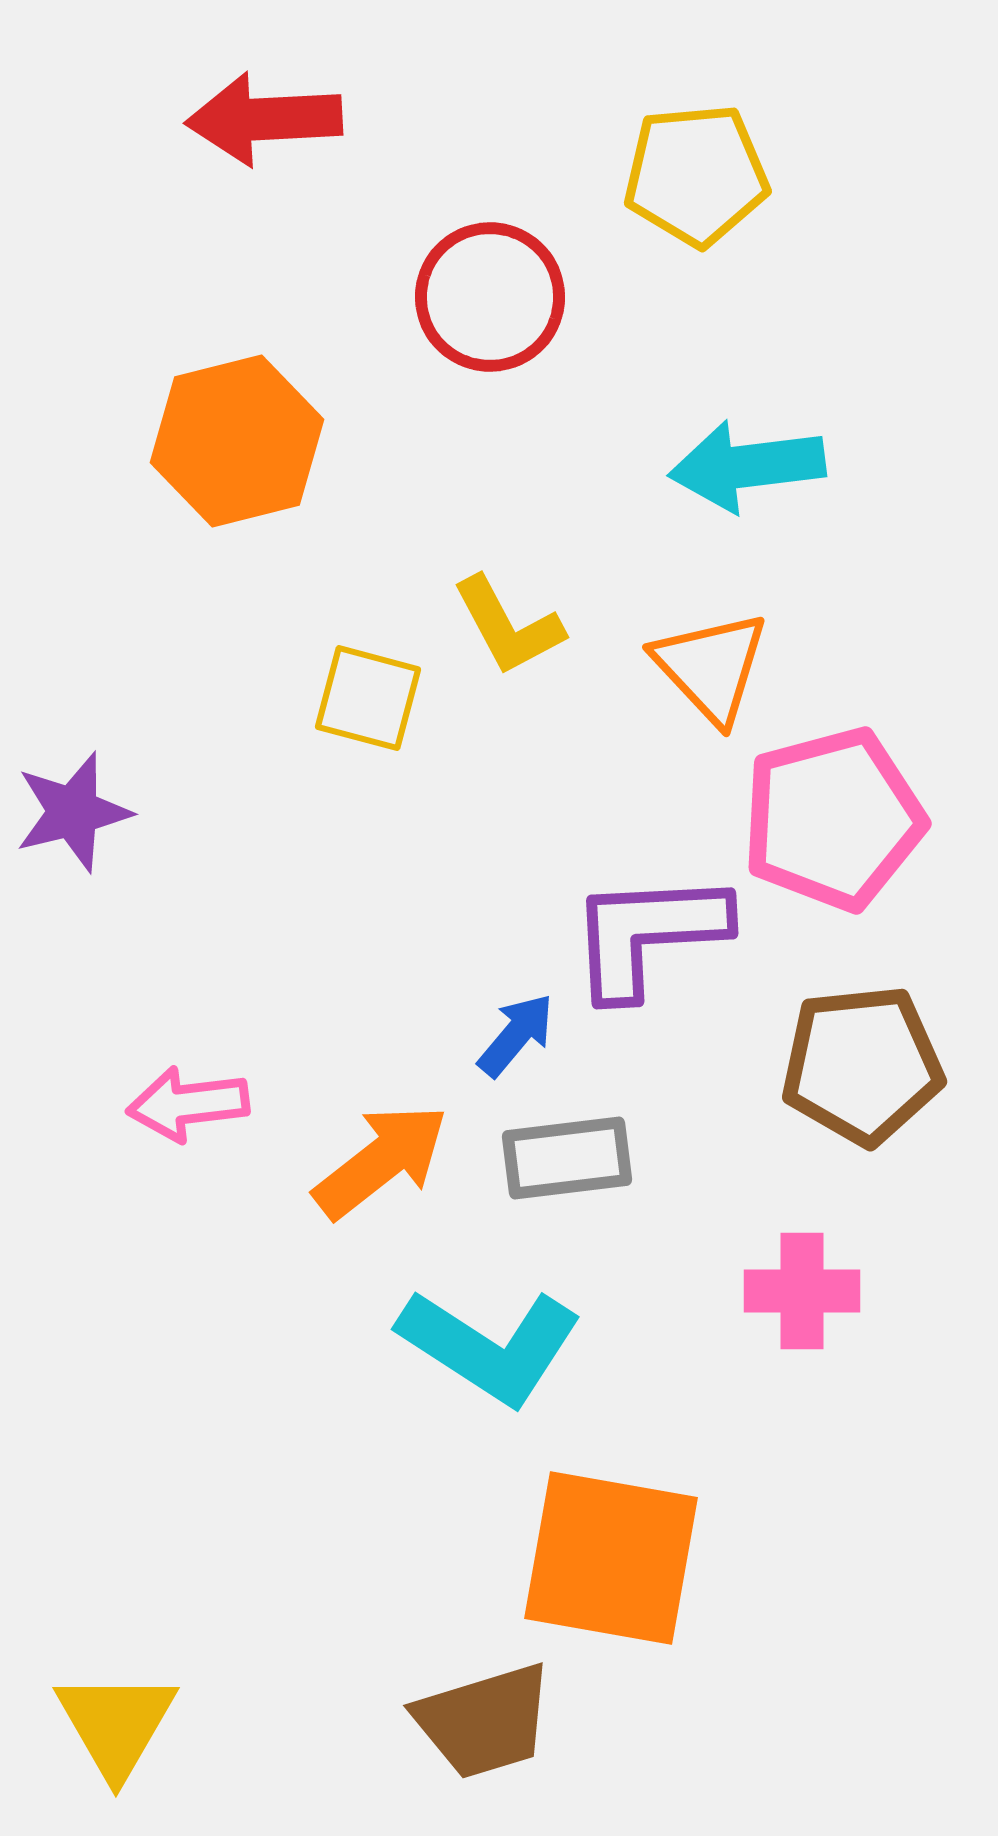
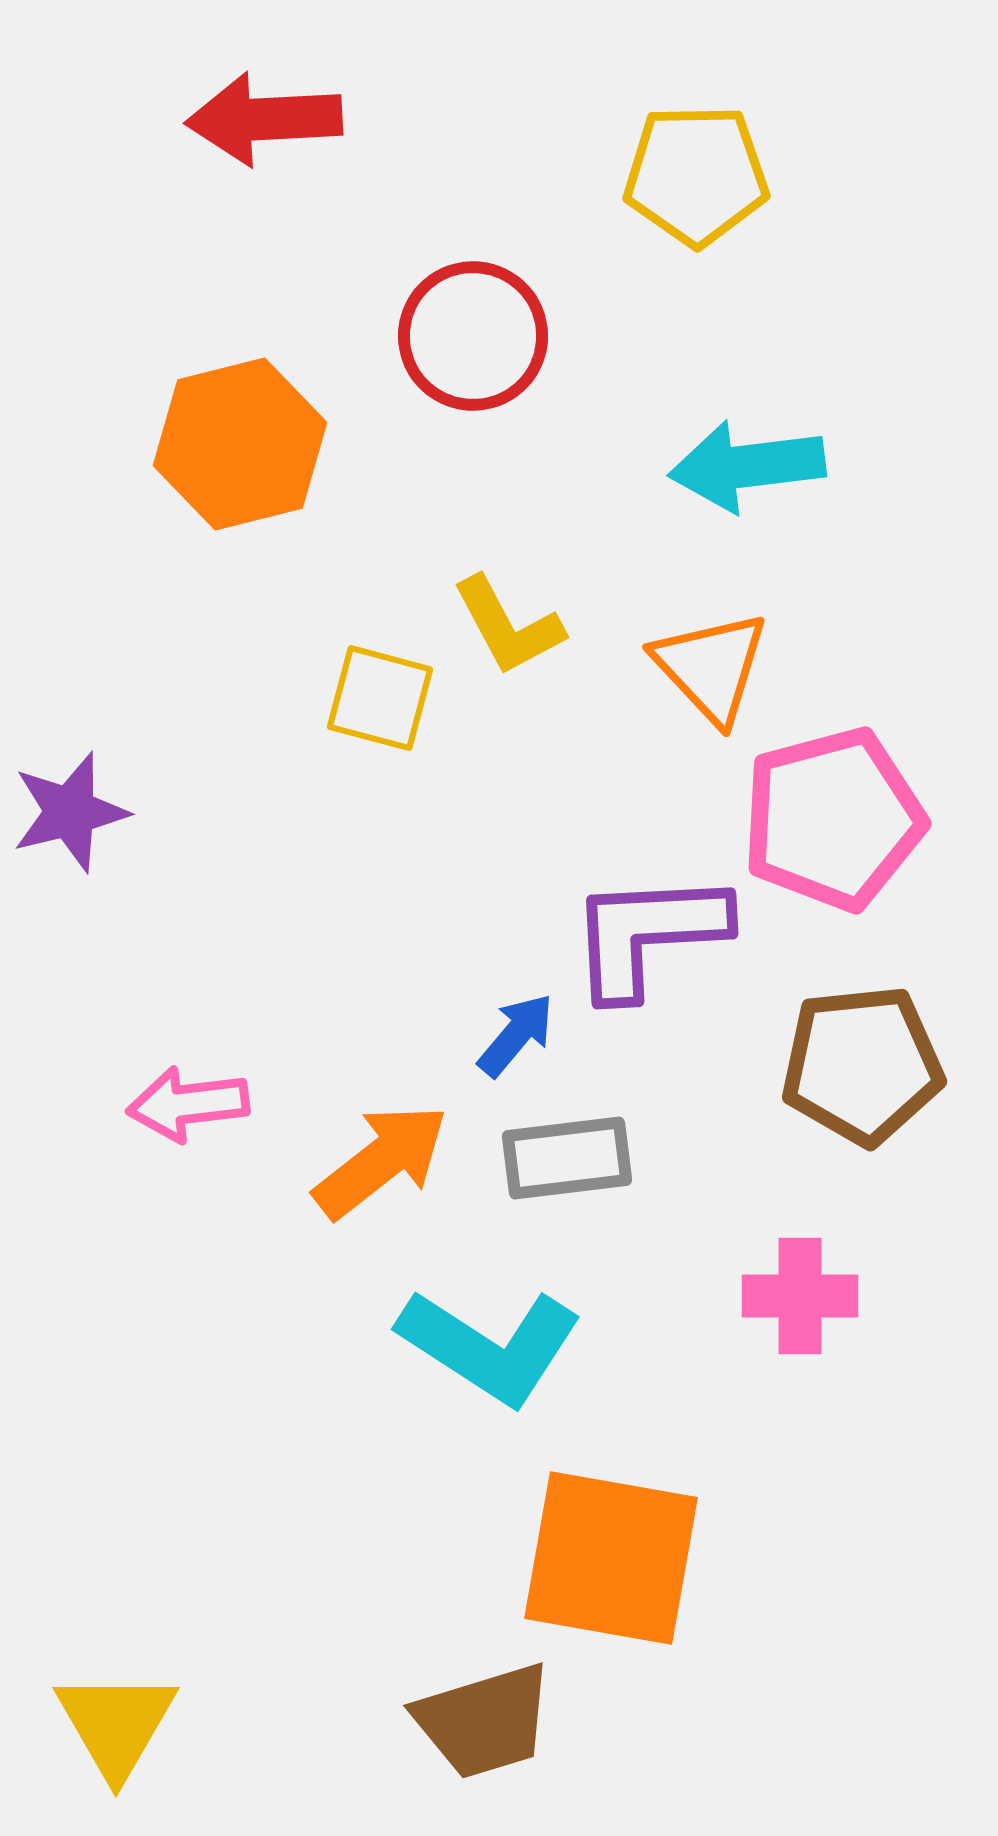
yellow pentagon: rotated 4 degrees clockwise
red circle: moved 17 px left, 39 px down
orange hexagon: moved 3 px right, 3 px down
yellow square: moved 12 px right
purple star: moved 3 px left
pink cross: moved 2 px left, 5 px down
